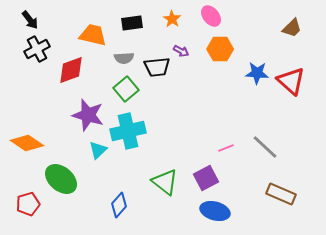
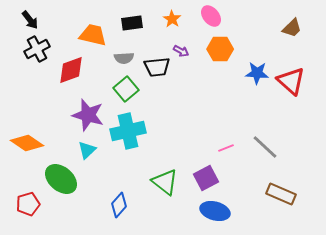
cyan triangle: moved 11 px left
